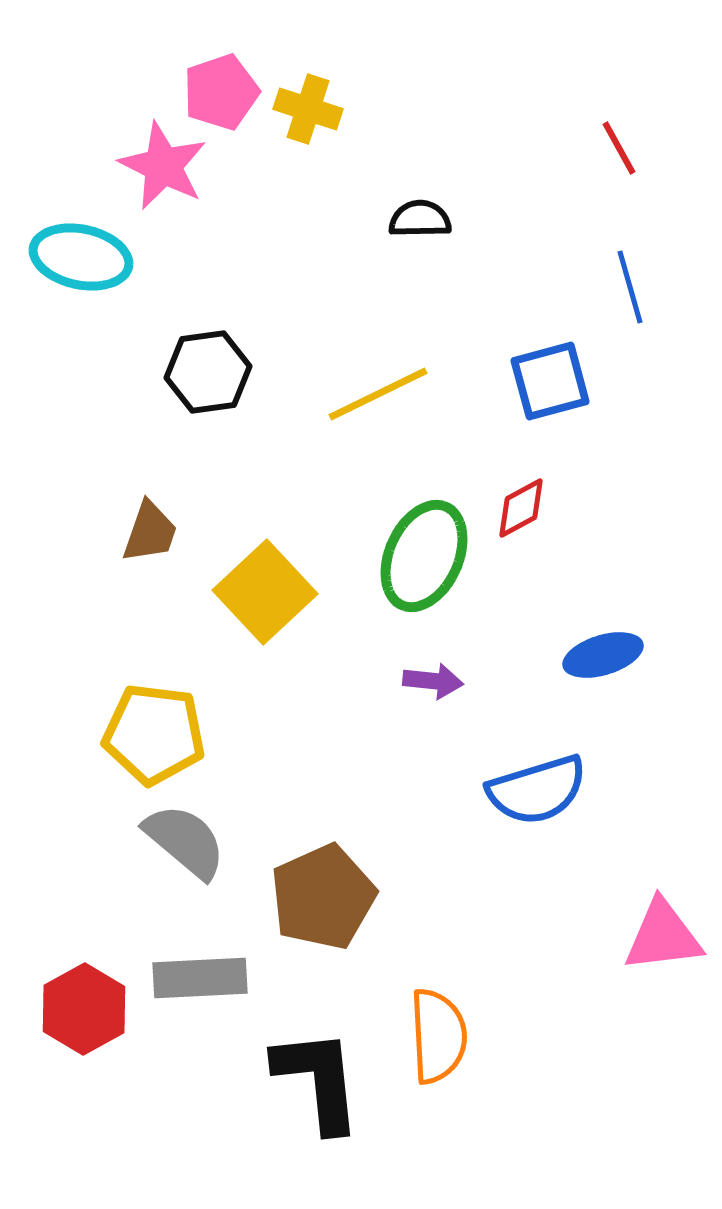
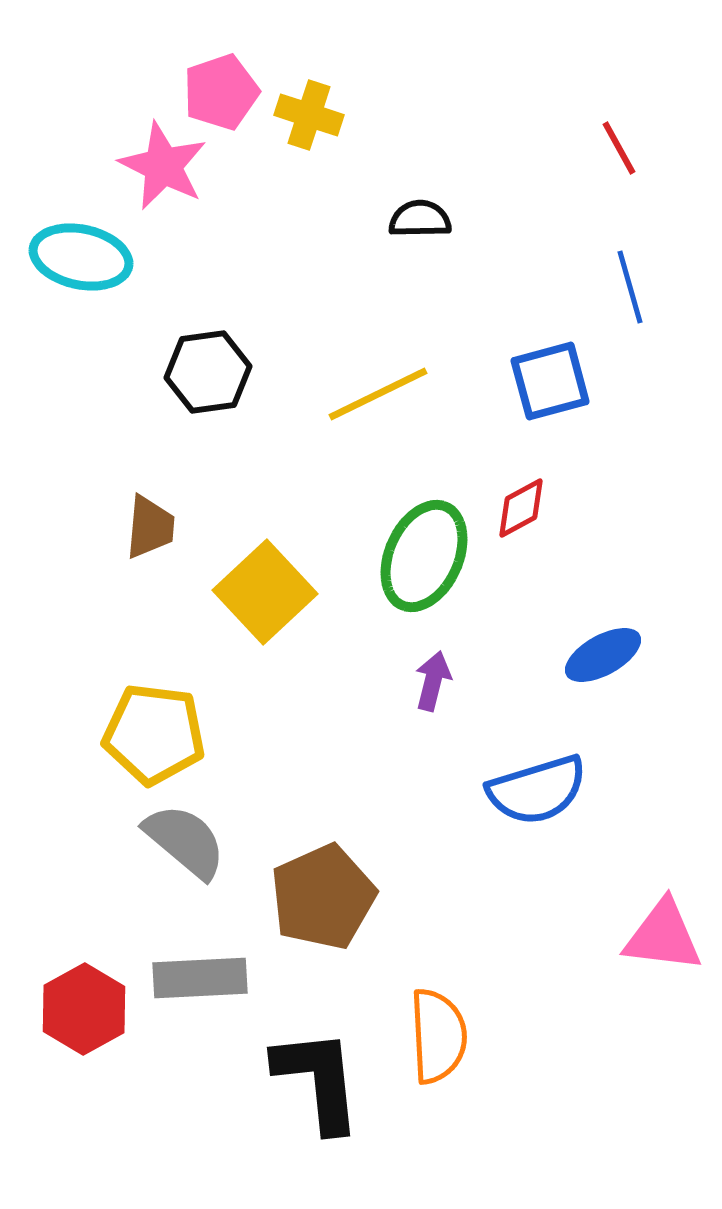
yellow cross: moved 1 px right, 6 px down
brown trapezoid: moved 5 px up; rotated 14 degrees counterclockwise
blue ellipse: rotated 12 degrees counterclockwise
purple arrow: rotated 82 degrees counterclockwise
pink triangle: rotated 14 degrees clockwise
